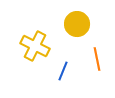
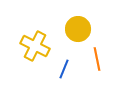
yellow circle: moved 1 px right, 5 px down
blue line: moved 1 px right, 2 px up
